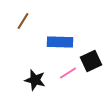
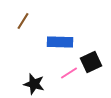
black square: moved 1 px down
pink line: moved 1 px right
black star: moved 1 px left, 4 px down
